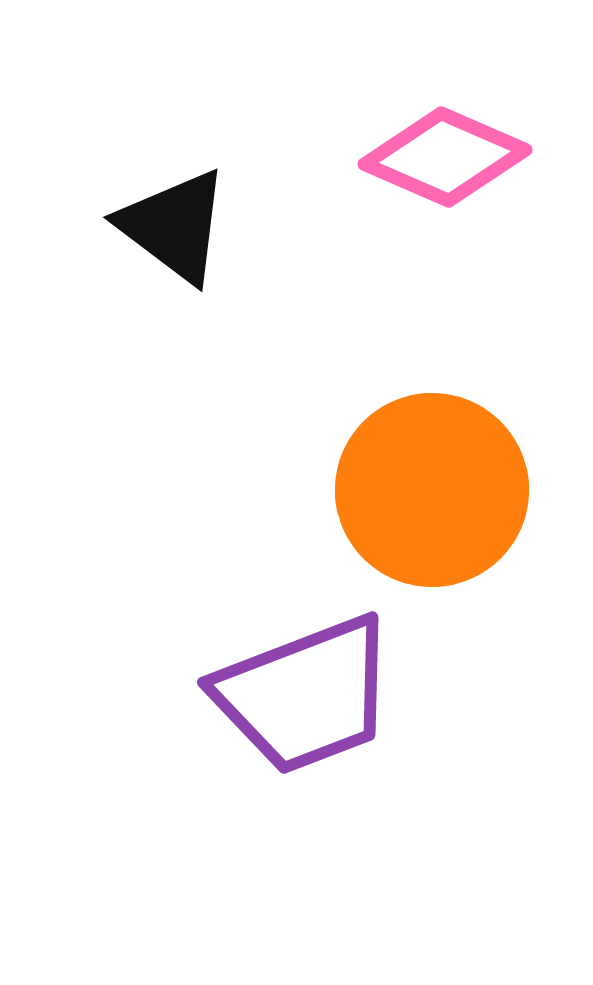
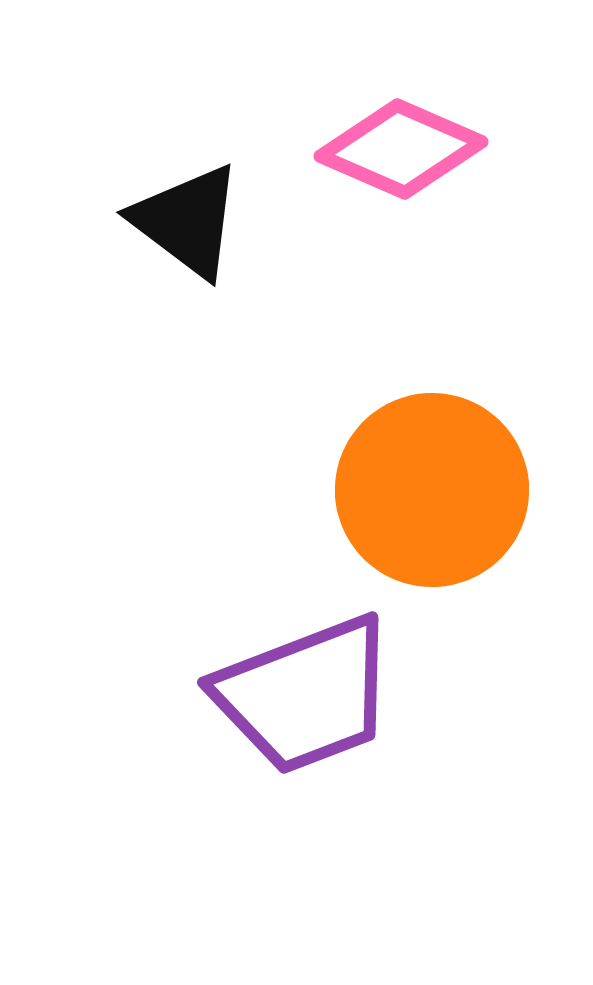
pink diamond: moved 44 px left, 8 px up
black triangle: moved 13 px right, 5 px up
